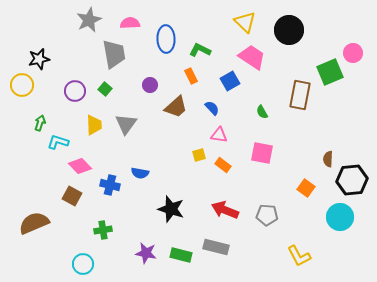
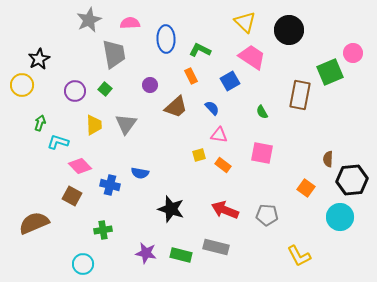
black star at (39, 59): rotated 15 degrees counterclockwise
